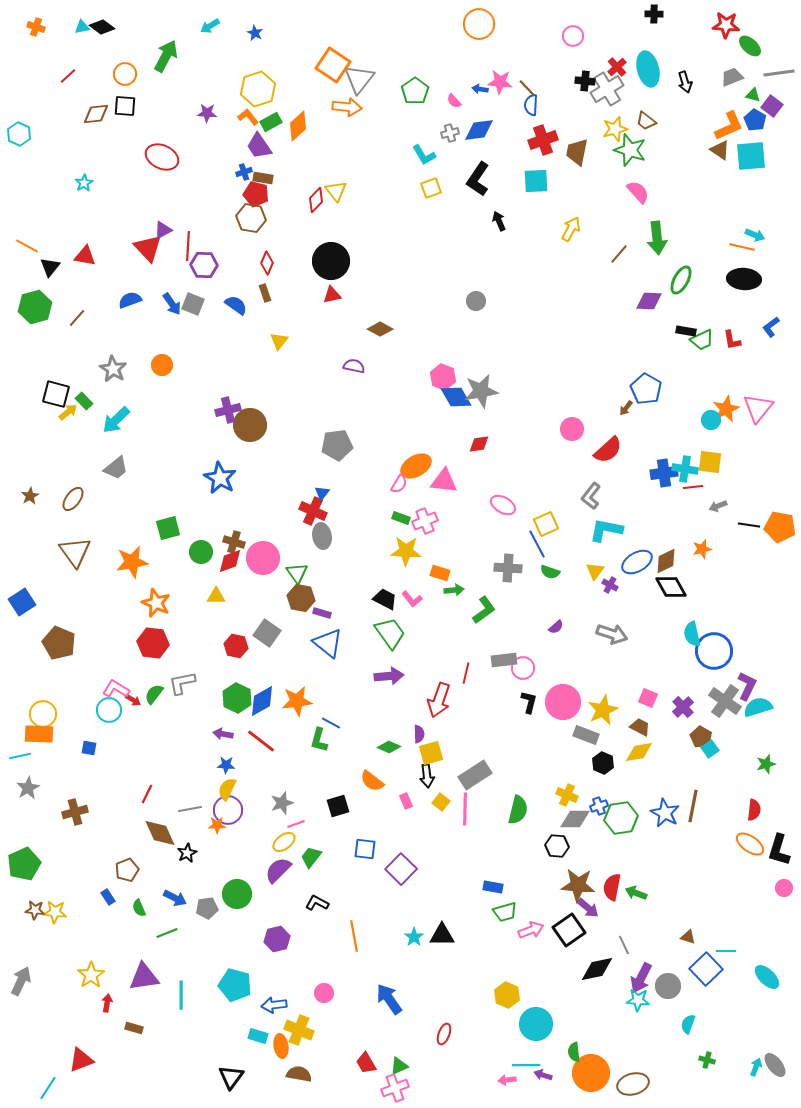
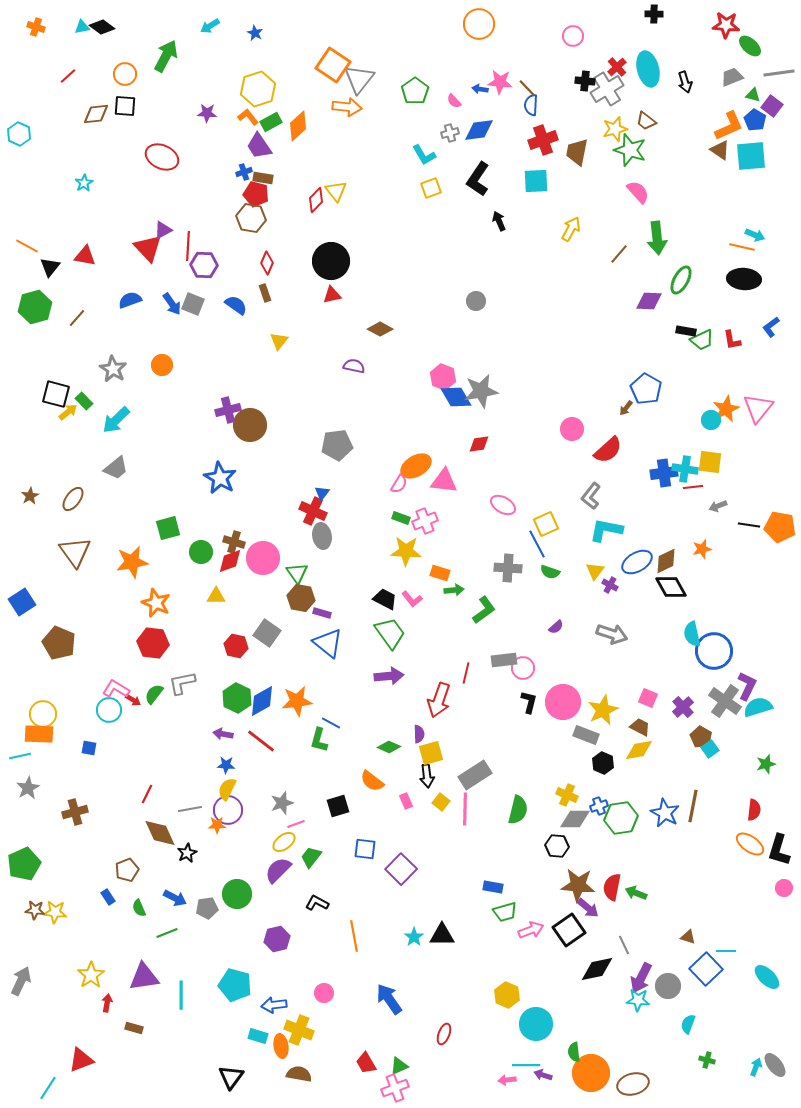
yellow diamond at (639, 752): moved 2 px up
